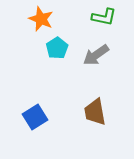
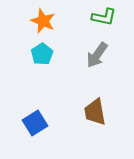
orange star: moved 2 px right, 2 px down
cyan pentagon: moved 15 px left, 6 px down
gray arrow: moved 1 px right; rotated 20 degrees counterclockwise
blue square: moved 6 px down
